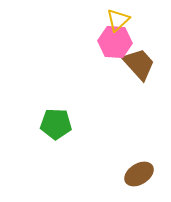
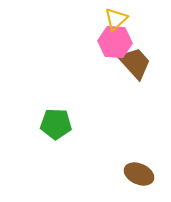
yellow triangle: moved 2 px left, 1 px up
brown trapezoid: moved 4 px left, 1 px up
brown ellipse: rotated 56 degrees clockwise
